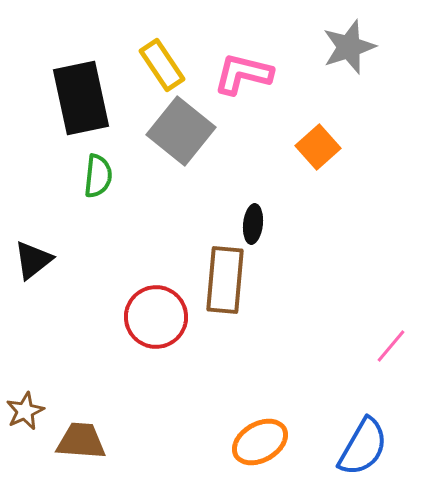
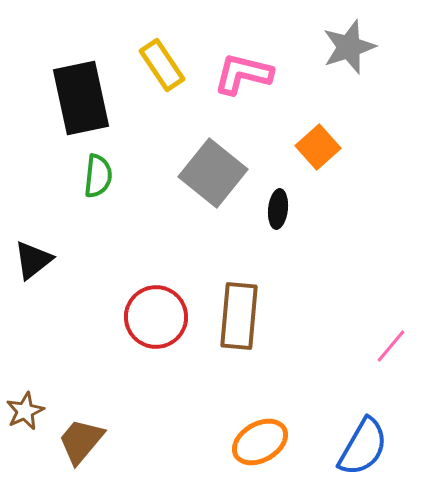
gray square: moved 32 px right, 42 px down
black ellipse: moved 25 px right, 15 px up
brown rectangle: moved 14 px right, 36 px down
brown trapezoid: rotated 54 degrees counterclockwise
